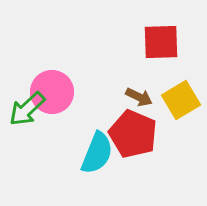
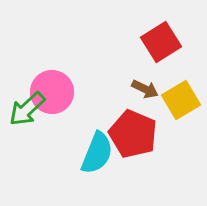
red square: rotated 30 degrees counterclockwise
brown arrow: moved 6 px right, 8 px up
